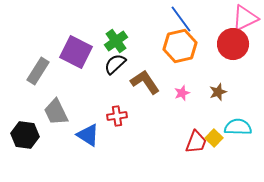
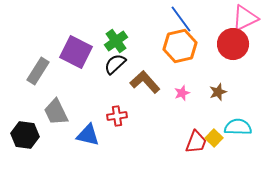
brown L-shape: rotated 8 degrees counterclockwise
blue triangle: rotated 20 degrees counterclockwise
